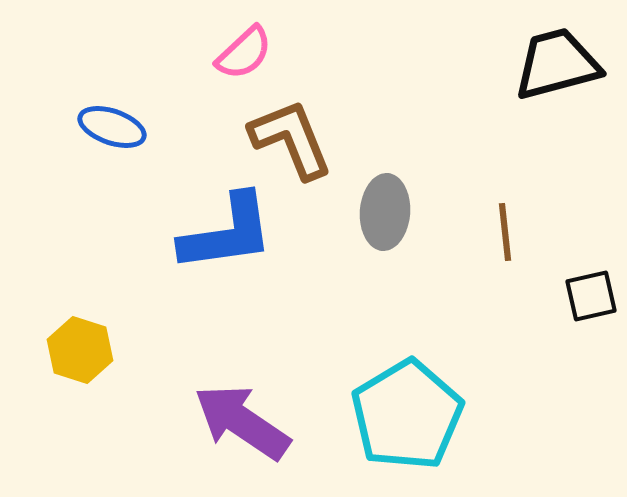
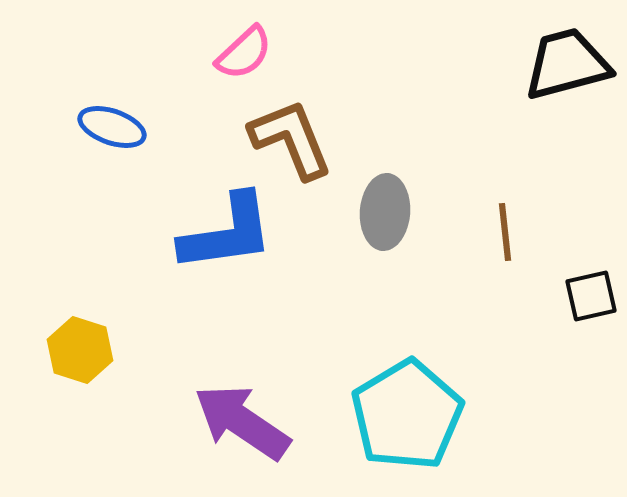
black trapezoid: moved 10 px right
